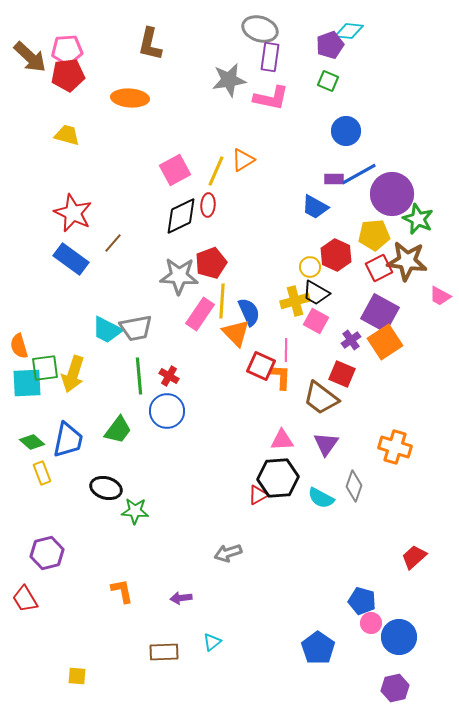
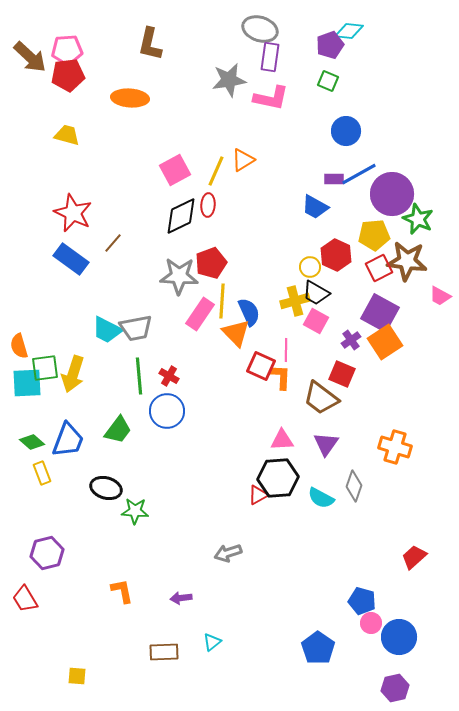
blue trapezoid at (68, 440): rotated 9 degrees clockwise
